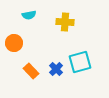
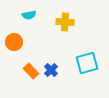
orange circle: moved 1 px up
cyan square: moved 7 px right, 1 px down
blue cross: moved 5 px left, 1 px down
